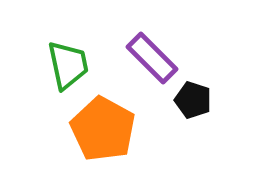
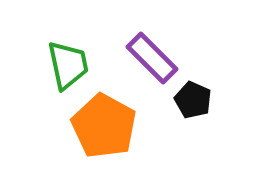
black pentagon: rotated 6 degrees clockwise
orange pentagon: moved 1 px right, 3 px up
